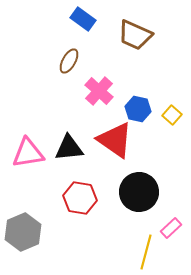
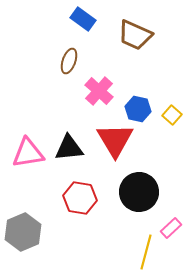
brown ellipse: rotated 10 degrees counterclockwise
red triangle: rotated 24 degrees clockwise
